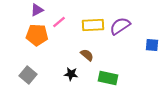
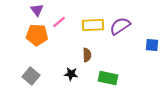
purple triangle: rotated 40 degrees counterclockwise
brown semicircle: rotated 48 degrees clockwise
gray square: moved 3 px right, 1 px down
